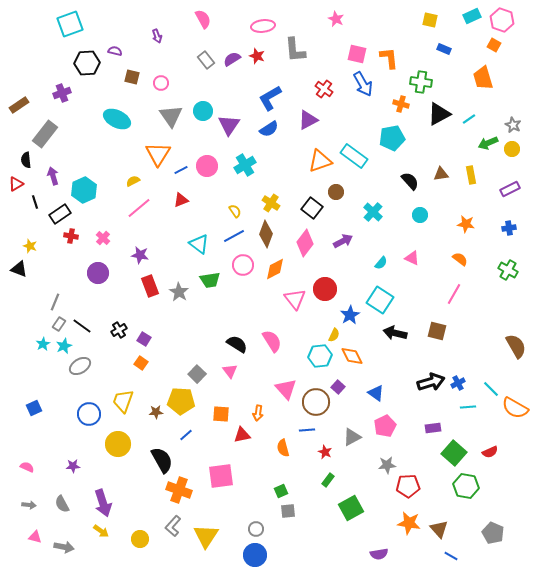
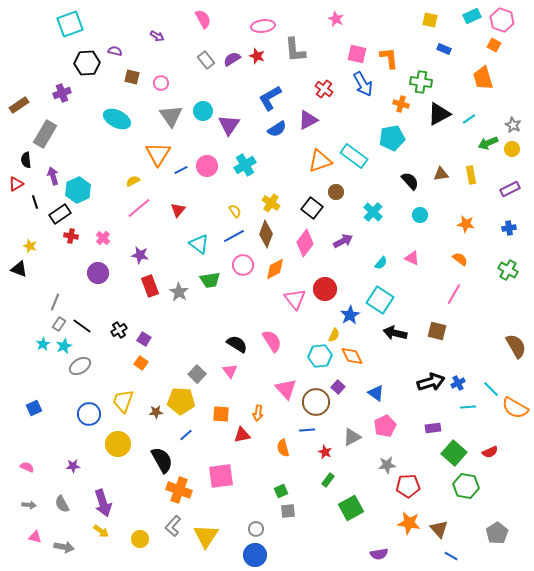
purple arrow at (157, 36): rotated 40 degrees counterclockwise
blue semicircle at (269, 129): moved 8 px right
gray rectangle at (45, 134): rotated 8 degrees counterclockwise
cyan hexagon at (84, 190): moved 6 px left
red triangle at (181, 200): moved 3 px left, 10 px down; rotated 28 degrees counterclockwise
gray pentagon at (493, 533): moved 4 px right; rotated 15 degrees clockwise
